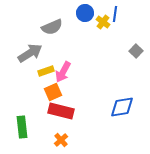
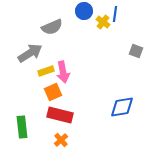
blue circle: moved 1 px left, 2 px up
gray square: rotated 24 degrees counterclockwise
pink arrow: rotated 40 degrees counterclockwise
red rectangle: moved 1 px left, 4 px down
